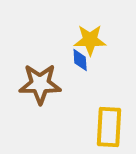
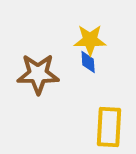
blue diamond: moved 8 px right, 2 px down
brown star: moved 2 px left, 10 px up
